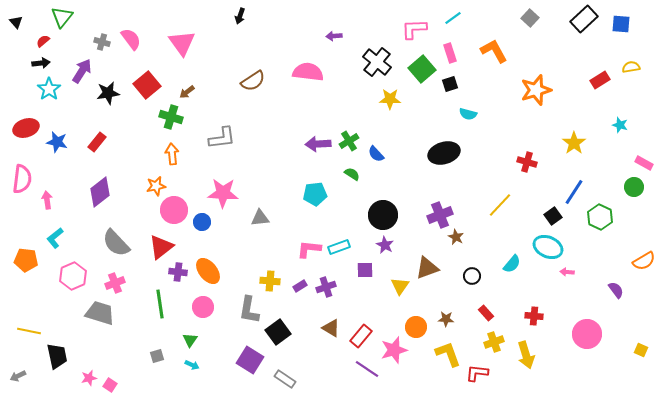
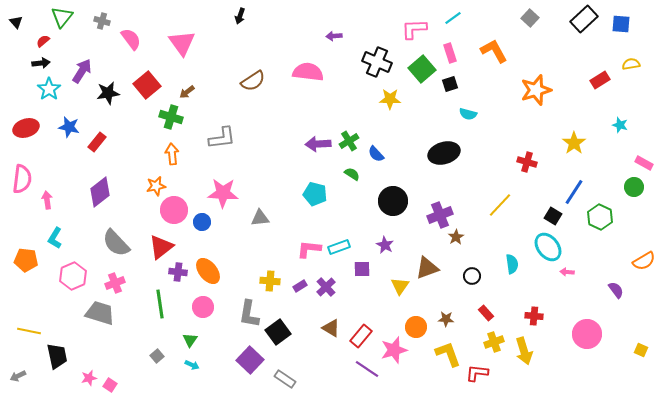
gray cross at (102, 42): moved 21 px up
black cross at (377, 62): rotated 16 degrees counterclockwise
yellow semicircle at (631, 67): moved 3 px up
blue star at (57, 142): moved 12 px right, 15 px up
cyan pentagon at (315, 194): rotated 20 degrees clockwise
black circle at (383, 215): moved 10 px right, 14 px up
black square at (553, 216): rotated 24 degrees counterclockwise
brown star at (456, 237): rotated 14 degrees clockwise
cyan L-shape at (55, 238): rotated 20 degrees counterclockwise
cyan ellipse at (548, 247): rotated 28 degrees clockwise
cyan semicircle at (512, 264): rotated 48 degrees counterclockwise
purple square at (365, 270): moved 3 px left, 1 px up
purple cross at (326, 287): rotated 24 degrees counterclockwise
gray L-shape at (249, 310): moved 4 px down
yellow arrow at (526, 355): moved 2 px left, 4 px up
gray square at (157, 356): rotated 24 degrees counterclockwise
purple square at (250, 360): rotated 12 degrees clockwise
